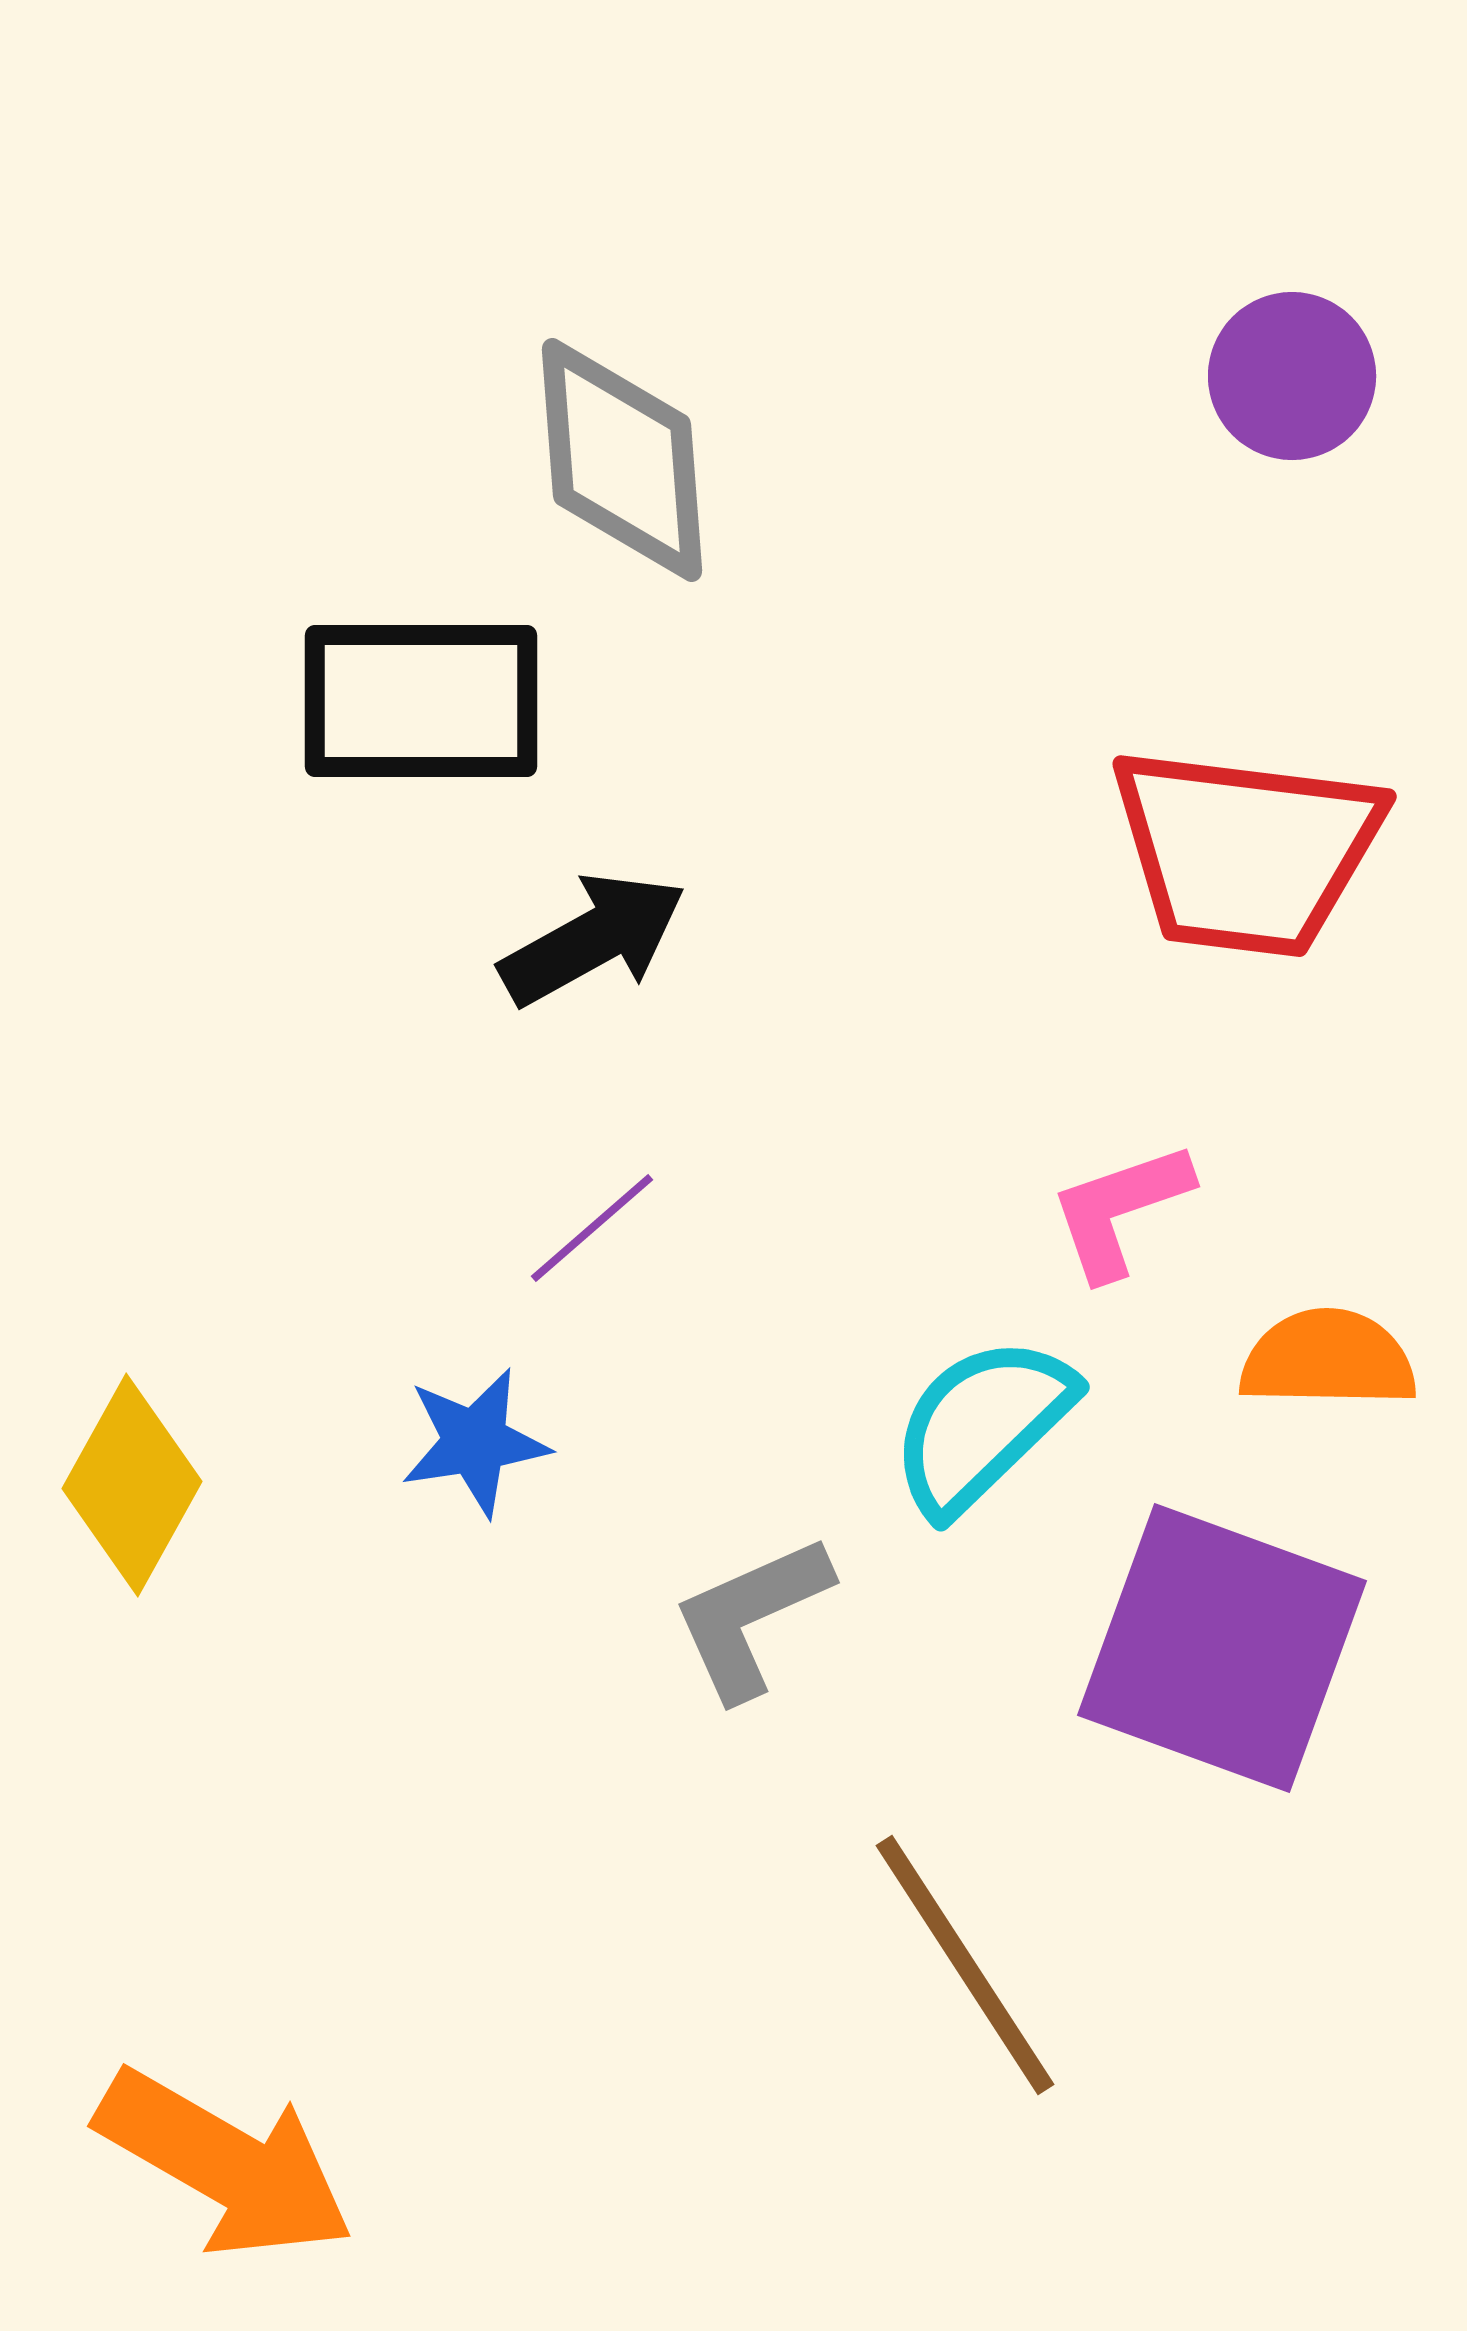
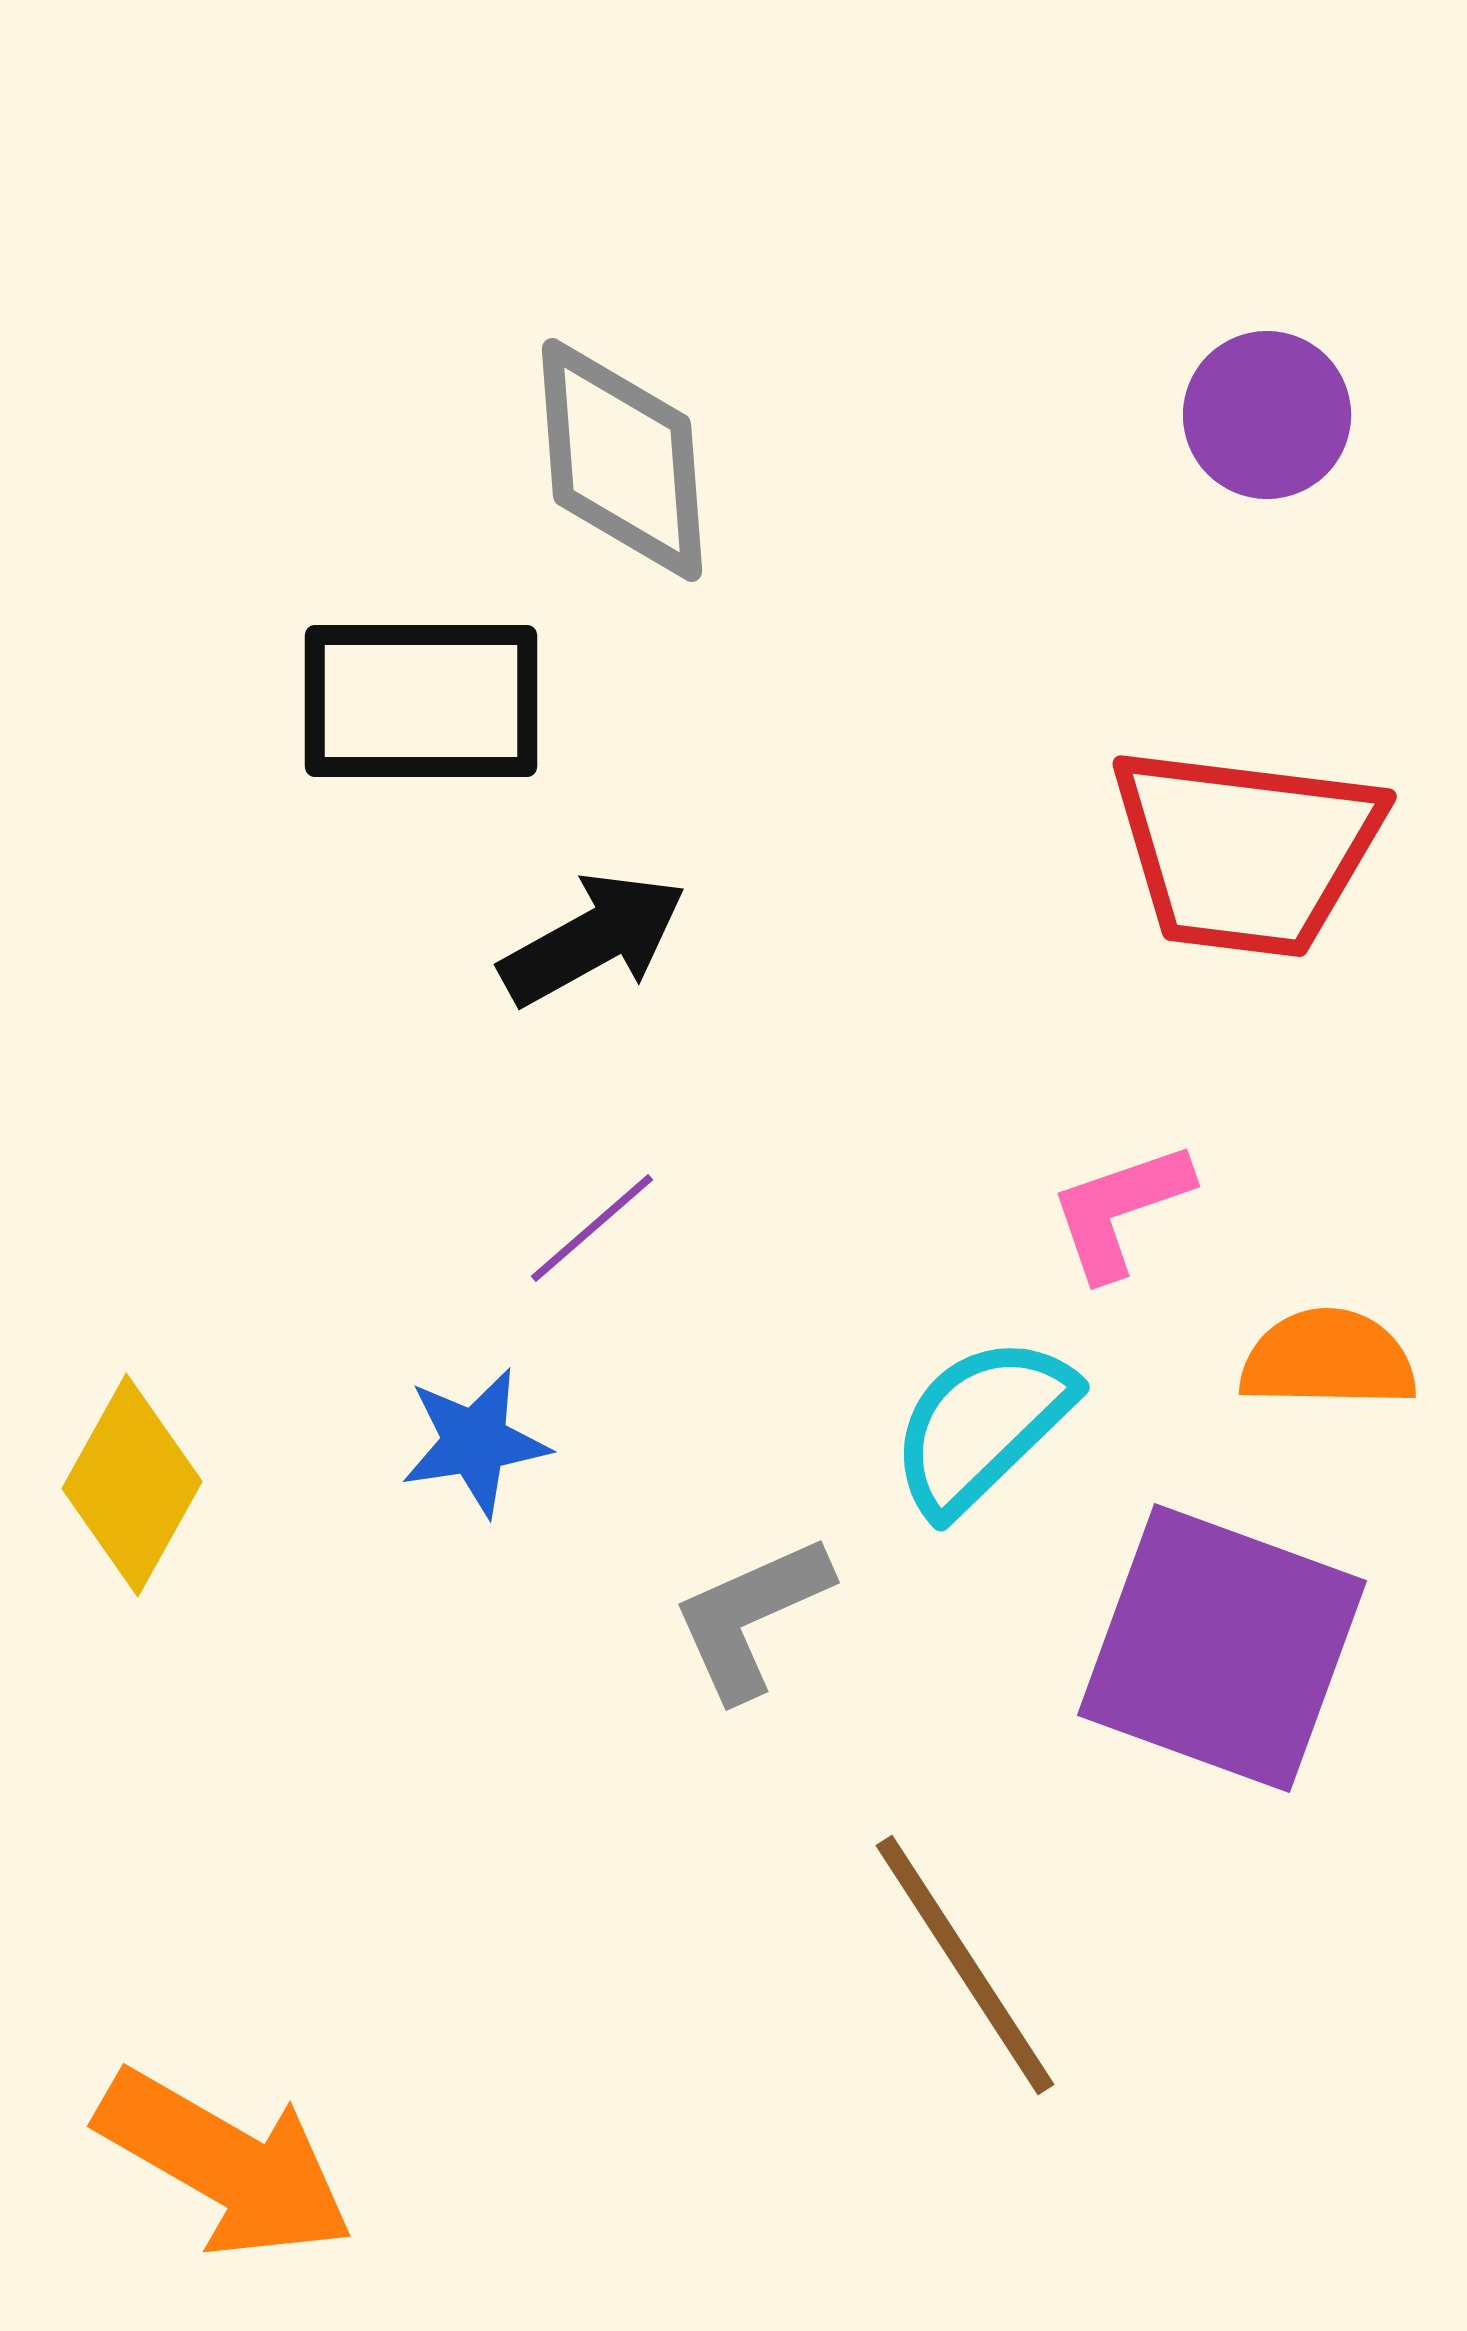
purple circle: moved 25 px left, 39 px down
